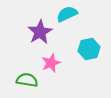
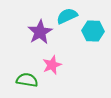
cyan semicircle: moved 2 px down
cyan hexagon: moved 4 px right, 18 px up; rotated 15 degrees clockwise
pink star: moved 1 px right, 2 px down
